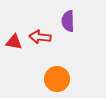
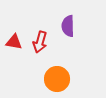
purple semicircle: moved 5 px down
red arrow: moved 5 px down; rotated 80 degrees counterclockwise
